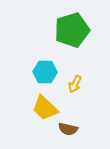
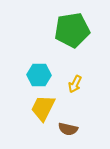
green pentagon: rotated 8 degrees clockwise
cyan hexagon: moved 6 px left, 3 px down
yellow trapezoid: moved 2 px left; rotated 72 degrees clockwise
